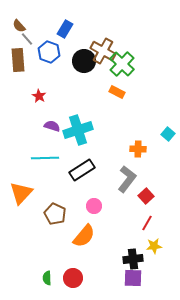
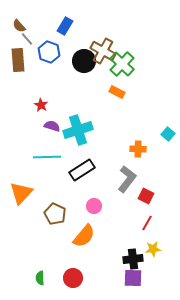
blue rectangle: moved 3 px up
red star: moved 2 px right, 9 px down
cyan line: moved 2 px right, 1 px up
red square: rotated 21 degrees counterclockwise
yellow star: moved 1 px left, 3 px down
green semicircle: moved 7 px left
